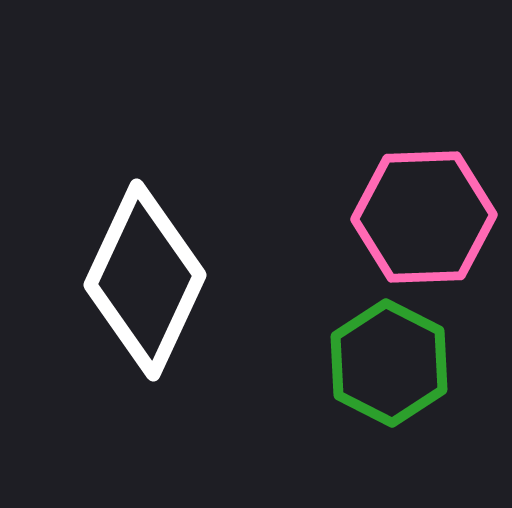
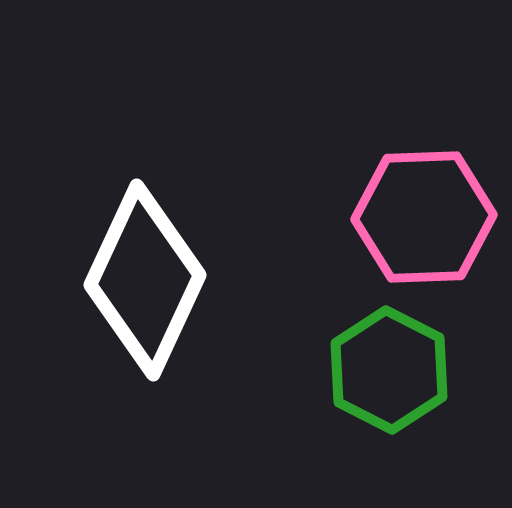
green hexagon: moved 7 px down
